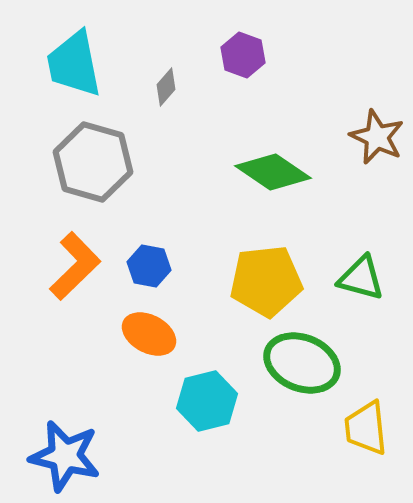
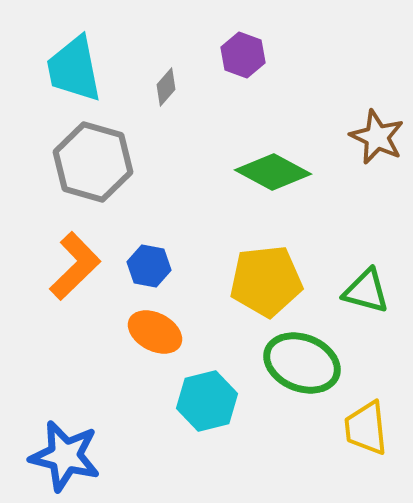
cyan trapezoid: moved 5 px down
green diamond: rotated 6 degrees counterclockwise
green triangle: moved 5 px right, 13 px down
orange ellipse: moved 6 px right, 2 px up
